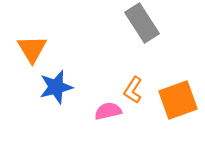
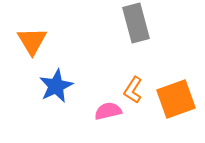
gray rectangle: moved 6 px left; rotated 18 degrees clockwise
orange triangle: moved 8 px up
blue star: moved 1 px up; rotated 12 degrees counterclockwise
orange square: moved 2 px left, 1 px up
